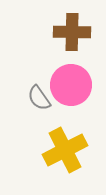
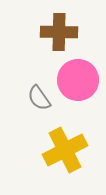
brown cross: moved 13 px left
pink circle: moved 7 px right, 5 px up
